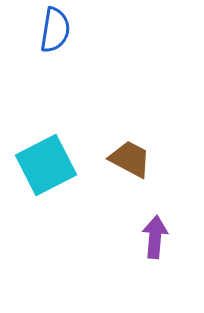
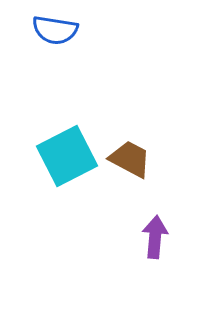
blue semicircle: rotated 90 degrees clockwise
cyan square: moved 21 px right, 9 px up
